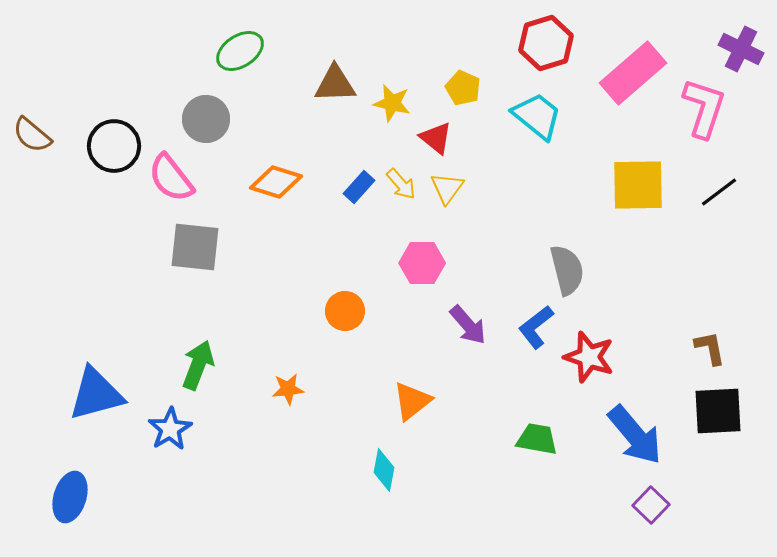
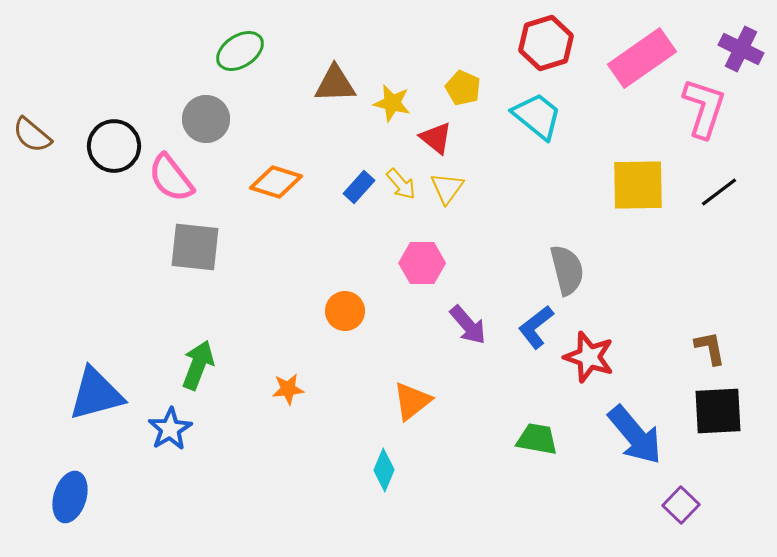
pink rectangle: moved 9 px right, 15 px up; rotated 6 degrees clockwise
cyan diamond: rotated 12 degrees clockwise
purple square: moved 30 px right
